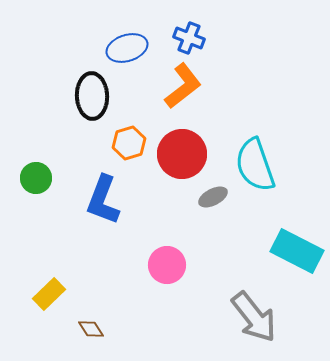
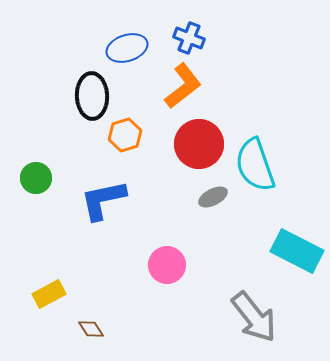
orange hexagon: moved 4 px left, 8 px up
red circle: moved 17 px right, 10 px up
blue L-shape: rotated 57 degrees clockwise
yellow rectangle: rotated 16 degrees clockwise
